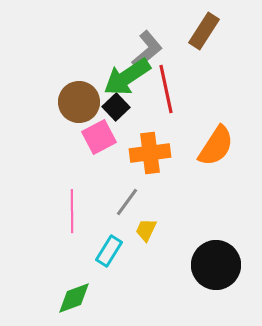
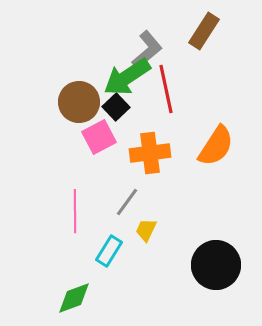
pink line: moved 3 px right
